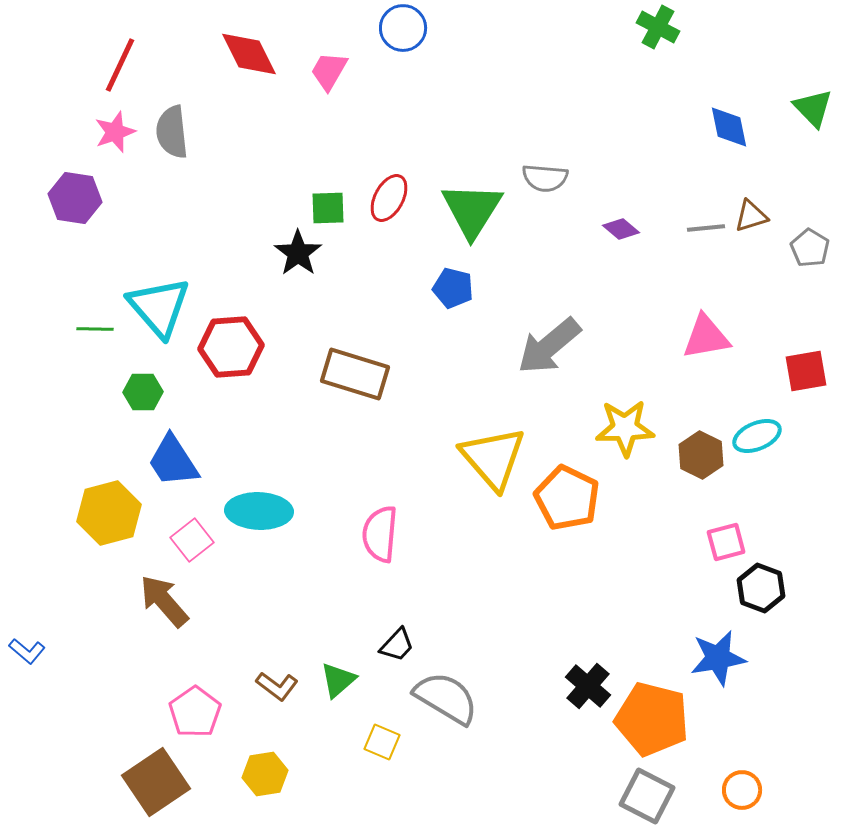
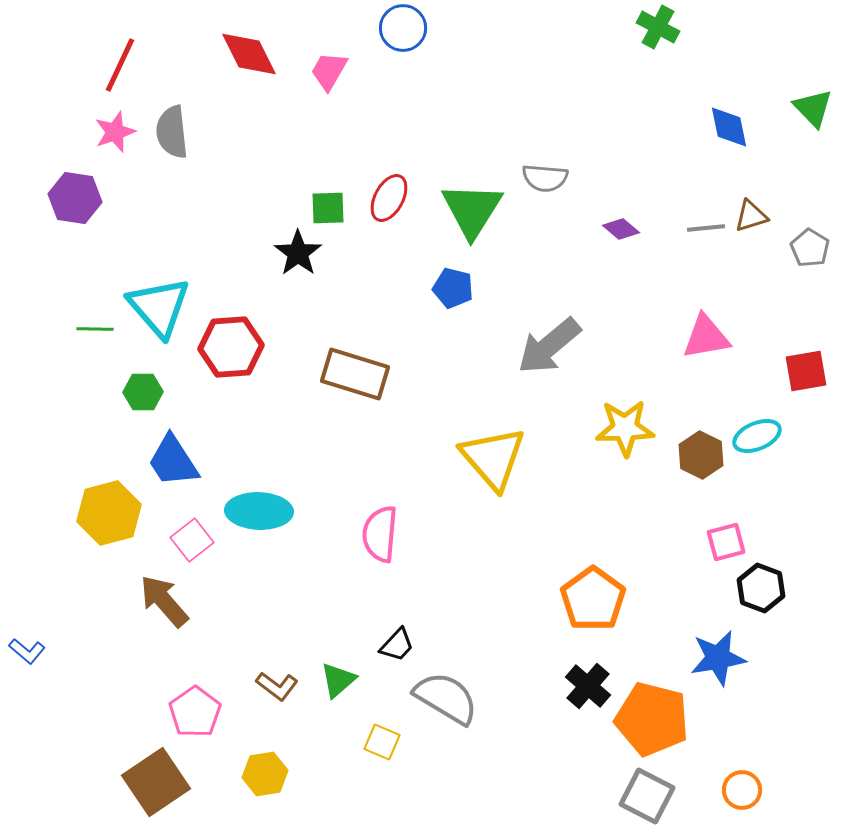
orange pentagon at (567, 498): moved 26 px right, 101 px down; rotated 10 degrees clockwise
